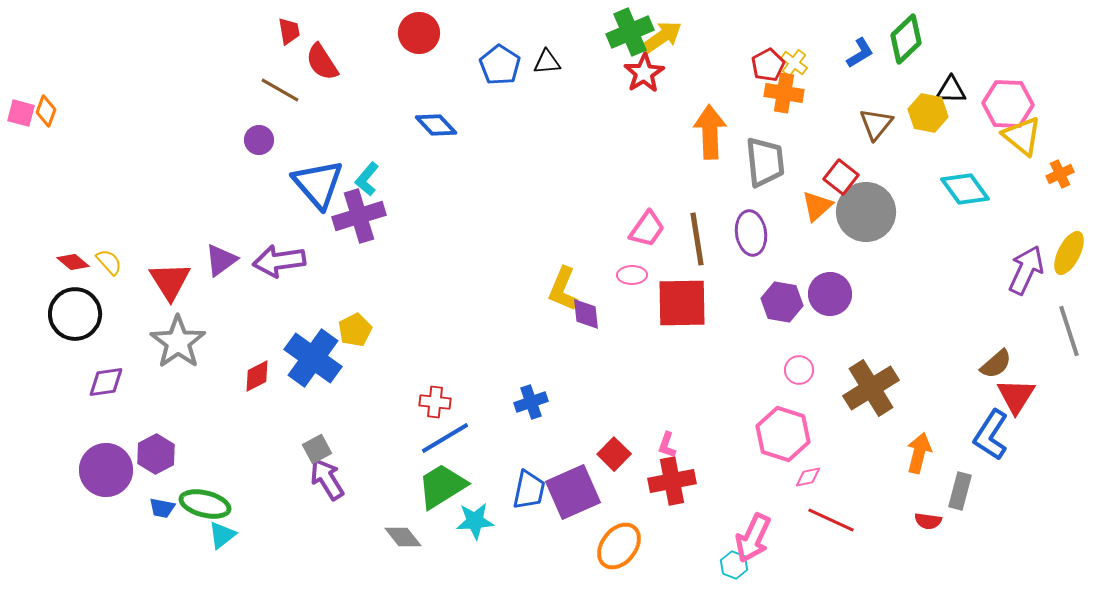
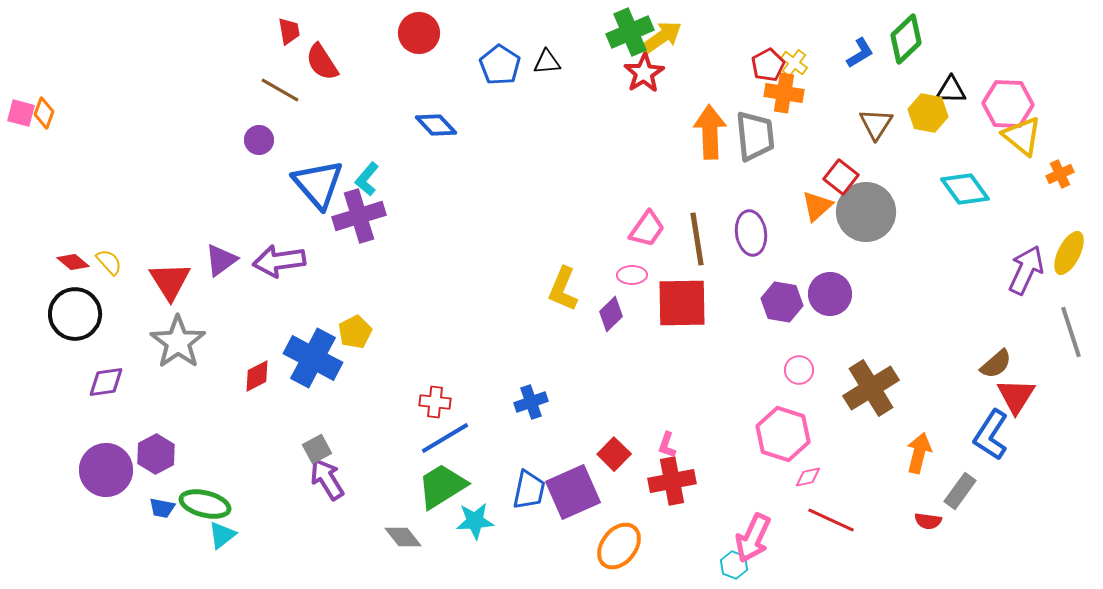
orange diamond at (46, 111): moved 2 px left, 2 px down
brown triangle at (876, 124): rotated 6 degrees counterclockwise
gray trapezoid at (765, 162): moved 10 px left, 26 px up
purple diamond at (586, 314): moved 25 px right; rotated 52 degrees clockwise
yellow pentagon at (355, 330): moved 2 px down
gray line at (1069, 331): moved 2 px right, 1 px down
blue cross at (313, 358): rotated 8 degrees counterclockwise
gray rectangle at (960, 491): rotated 21 degrees clockwise
